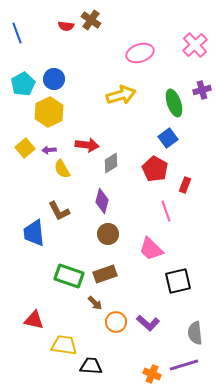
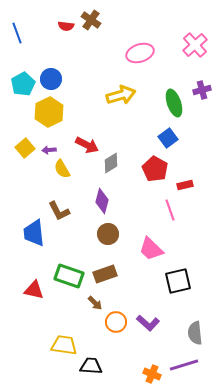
blue circle: moved 3 px left
red arrow: rotated 20 degrees clockwise
red rectangle: rotated 56 degrees clockwise
pink line: moved 4 px right, 1 px up
red triangle: moved 30 px up
